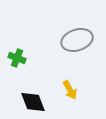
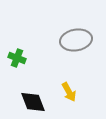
gray ellipse: moved 1 px left; rotated 8 degrees clockwise
yellow arrow: moved 1 px left, 2 px down
